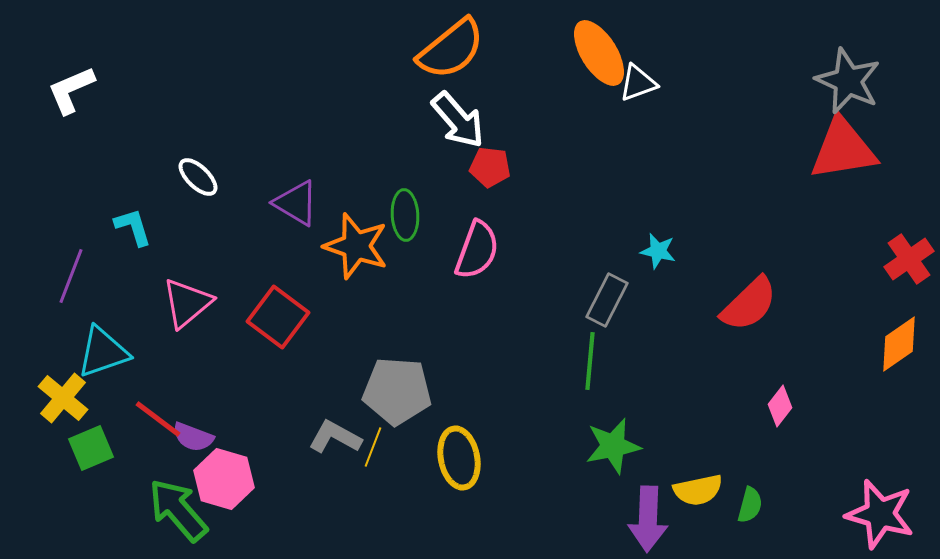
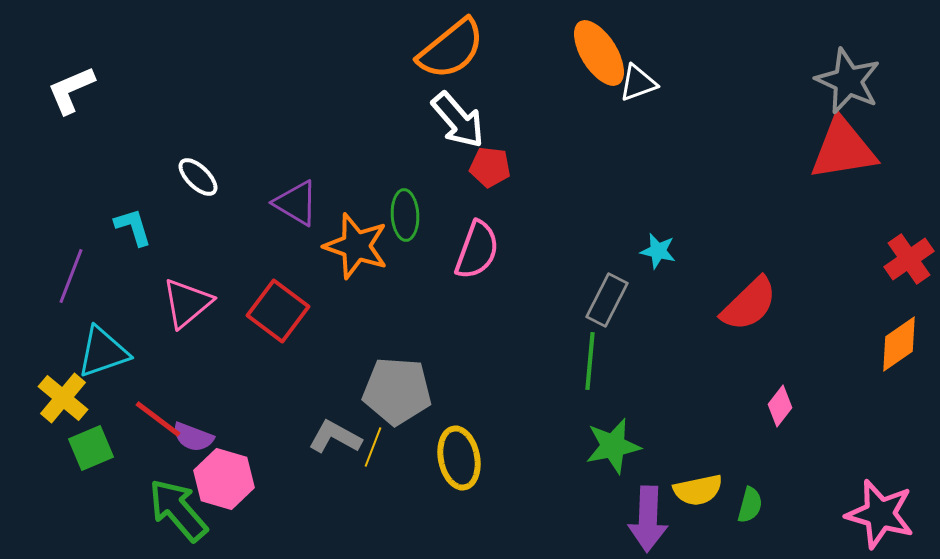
red square: moved 6 px up
